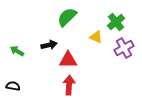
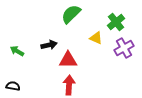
green semicircle: moved 4 px right, 3 px up
yellow triangle: moved 1 px down
